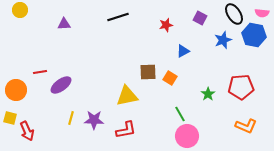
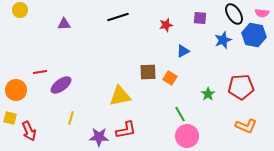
purple square: rotated 24 degrees counterclockwise
yellow triangle: moved 7 px left
purple star: moved 5 px right, 17 px down
red arrow: moved 2 px right
